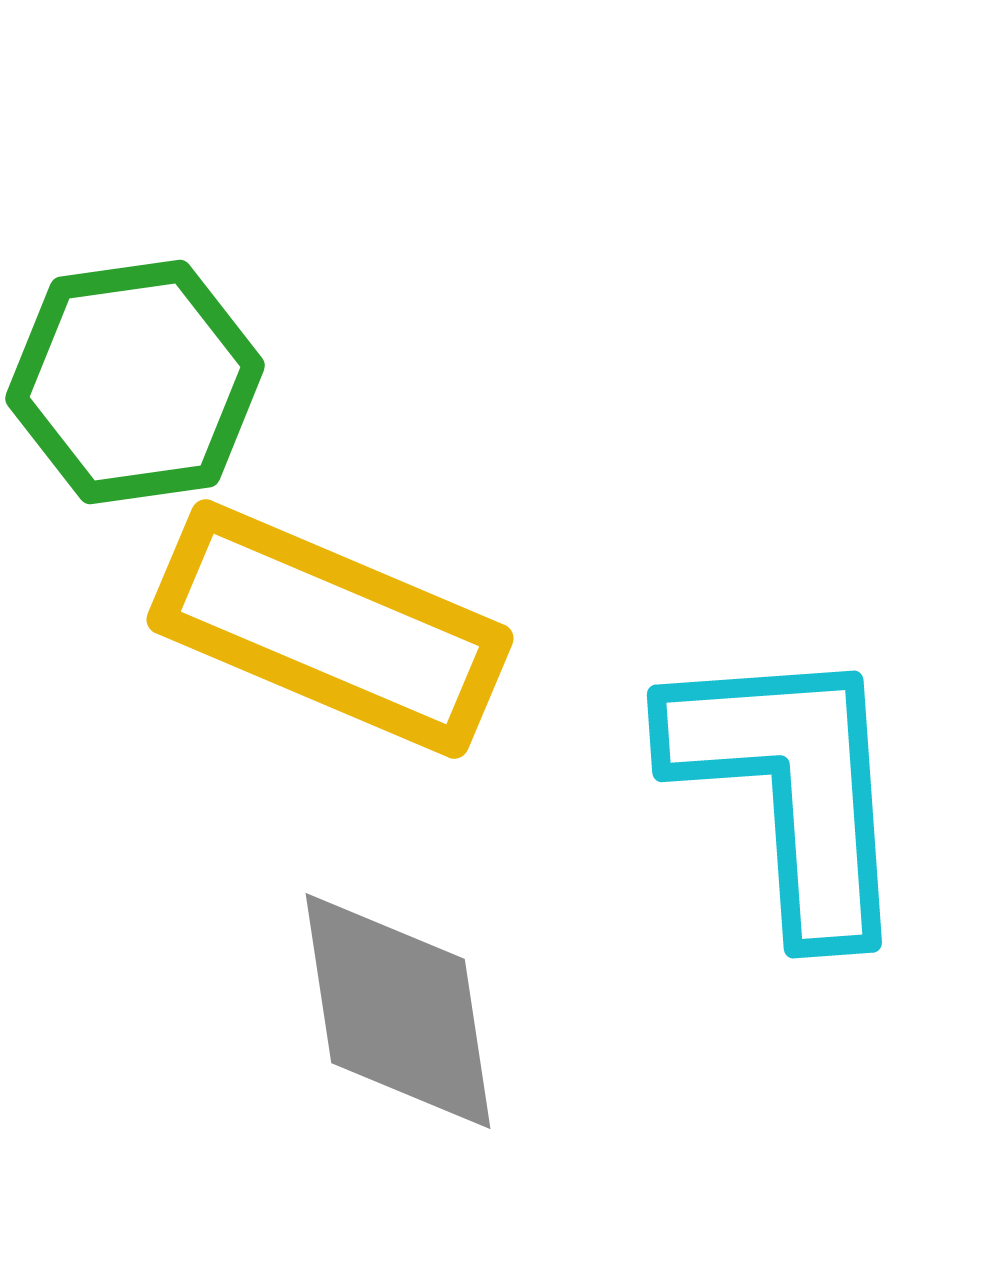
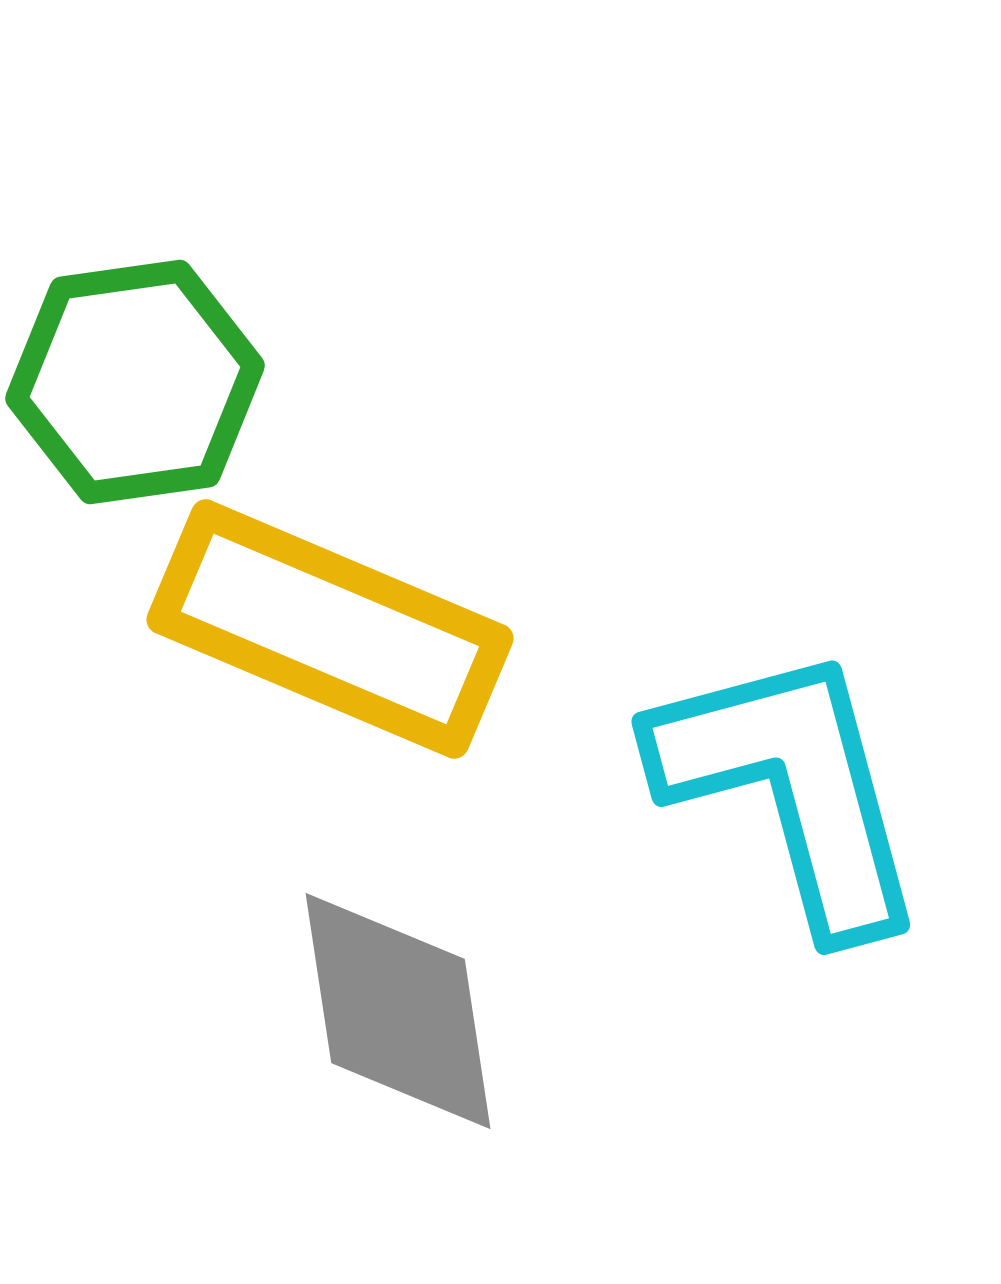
cyan L-shape: rotated 11 degrees counterclockwise
